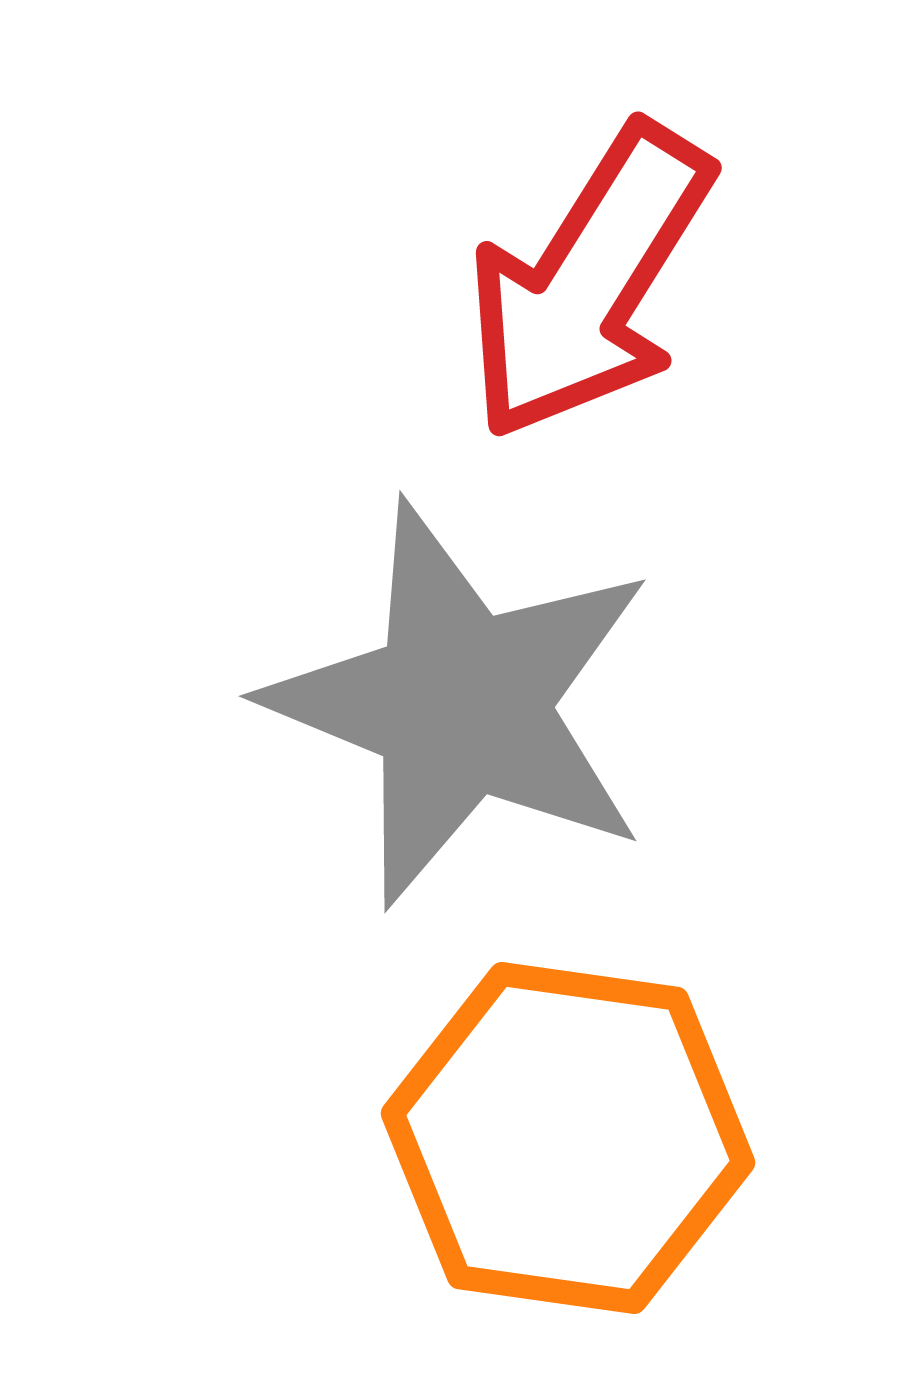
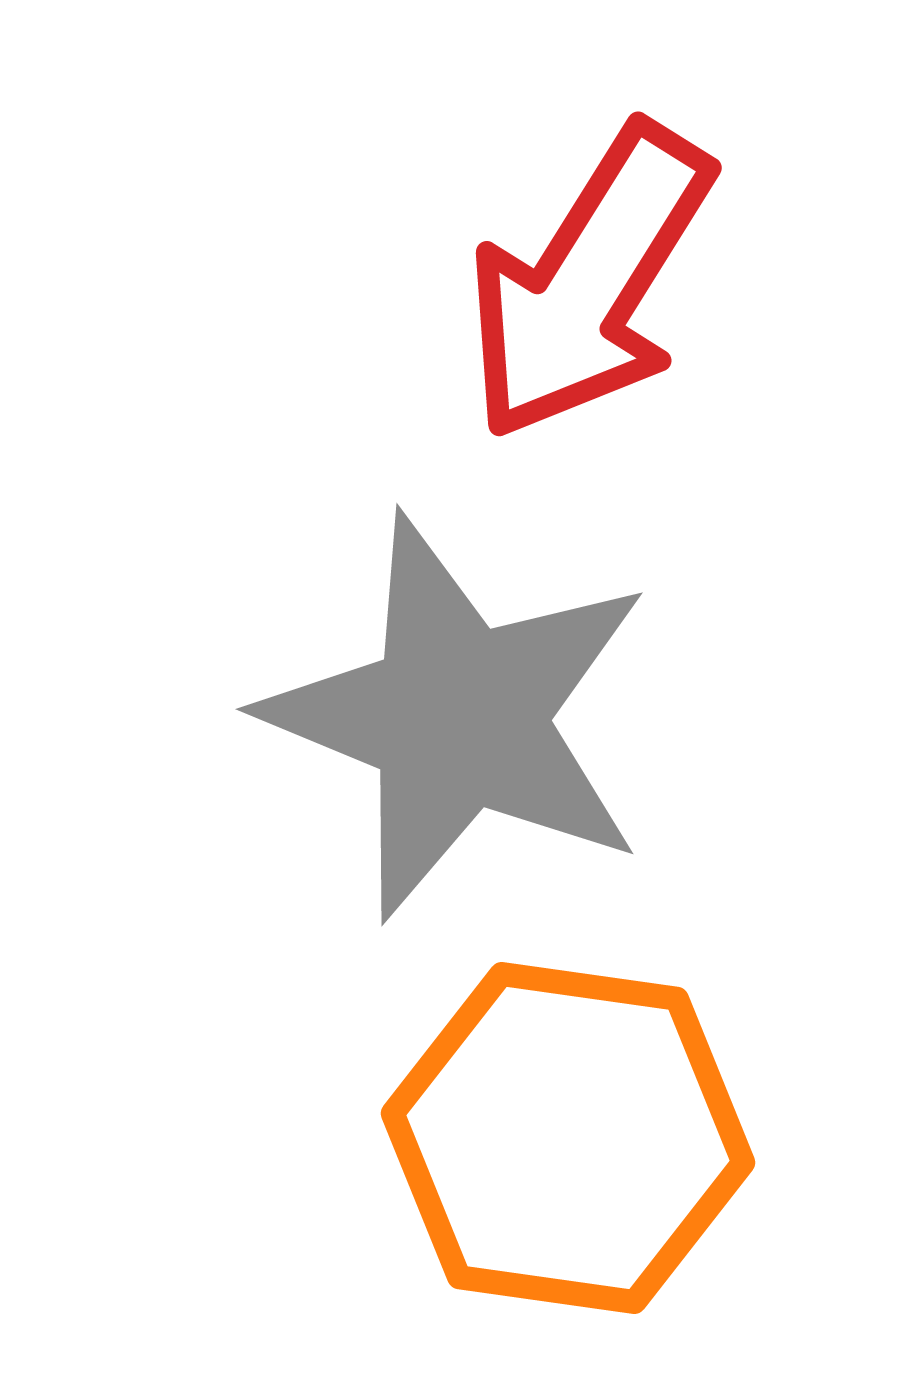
gray star: moved 3 px left, 13 px down
